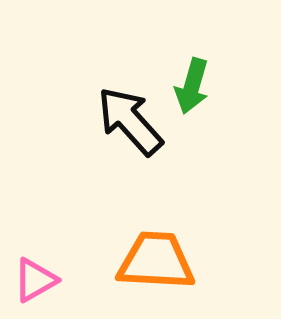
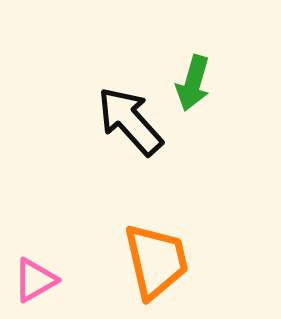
green arrow: moved 1 px right, 3 px up
orange trapezoid: rotated 74 degrees clockwise
